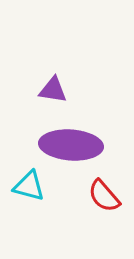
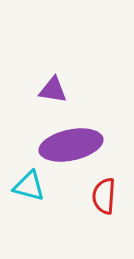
purple ellipse: rotated 16 degrees counterclockwise
red semicircle: rotated 45 degrees clockwise
